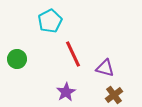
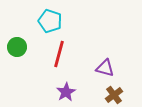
cyan pentagon: rotated 25 degrees counterclockwise
red line: moved 14 px left; rotated 40 degrees clockwise
green circle: moved 12 px up
